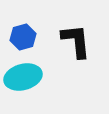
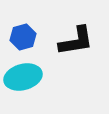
black L-shape: rotated 87 degrees clockwise
